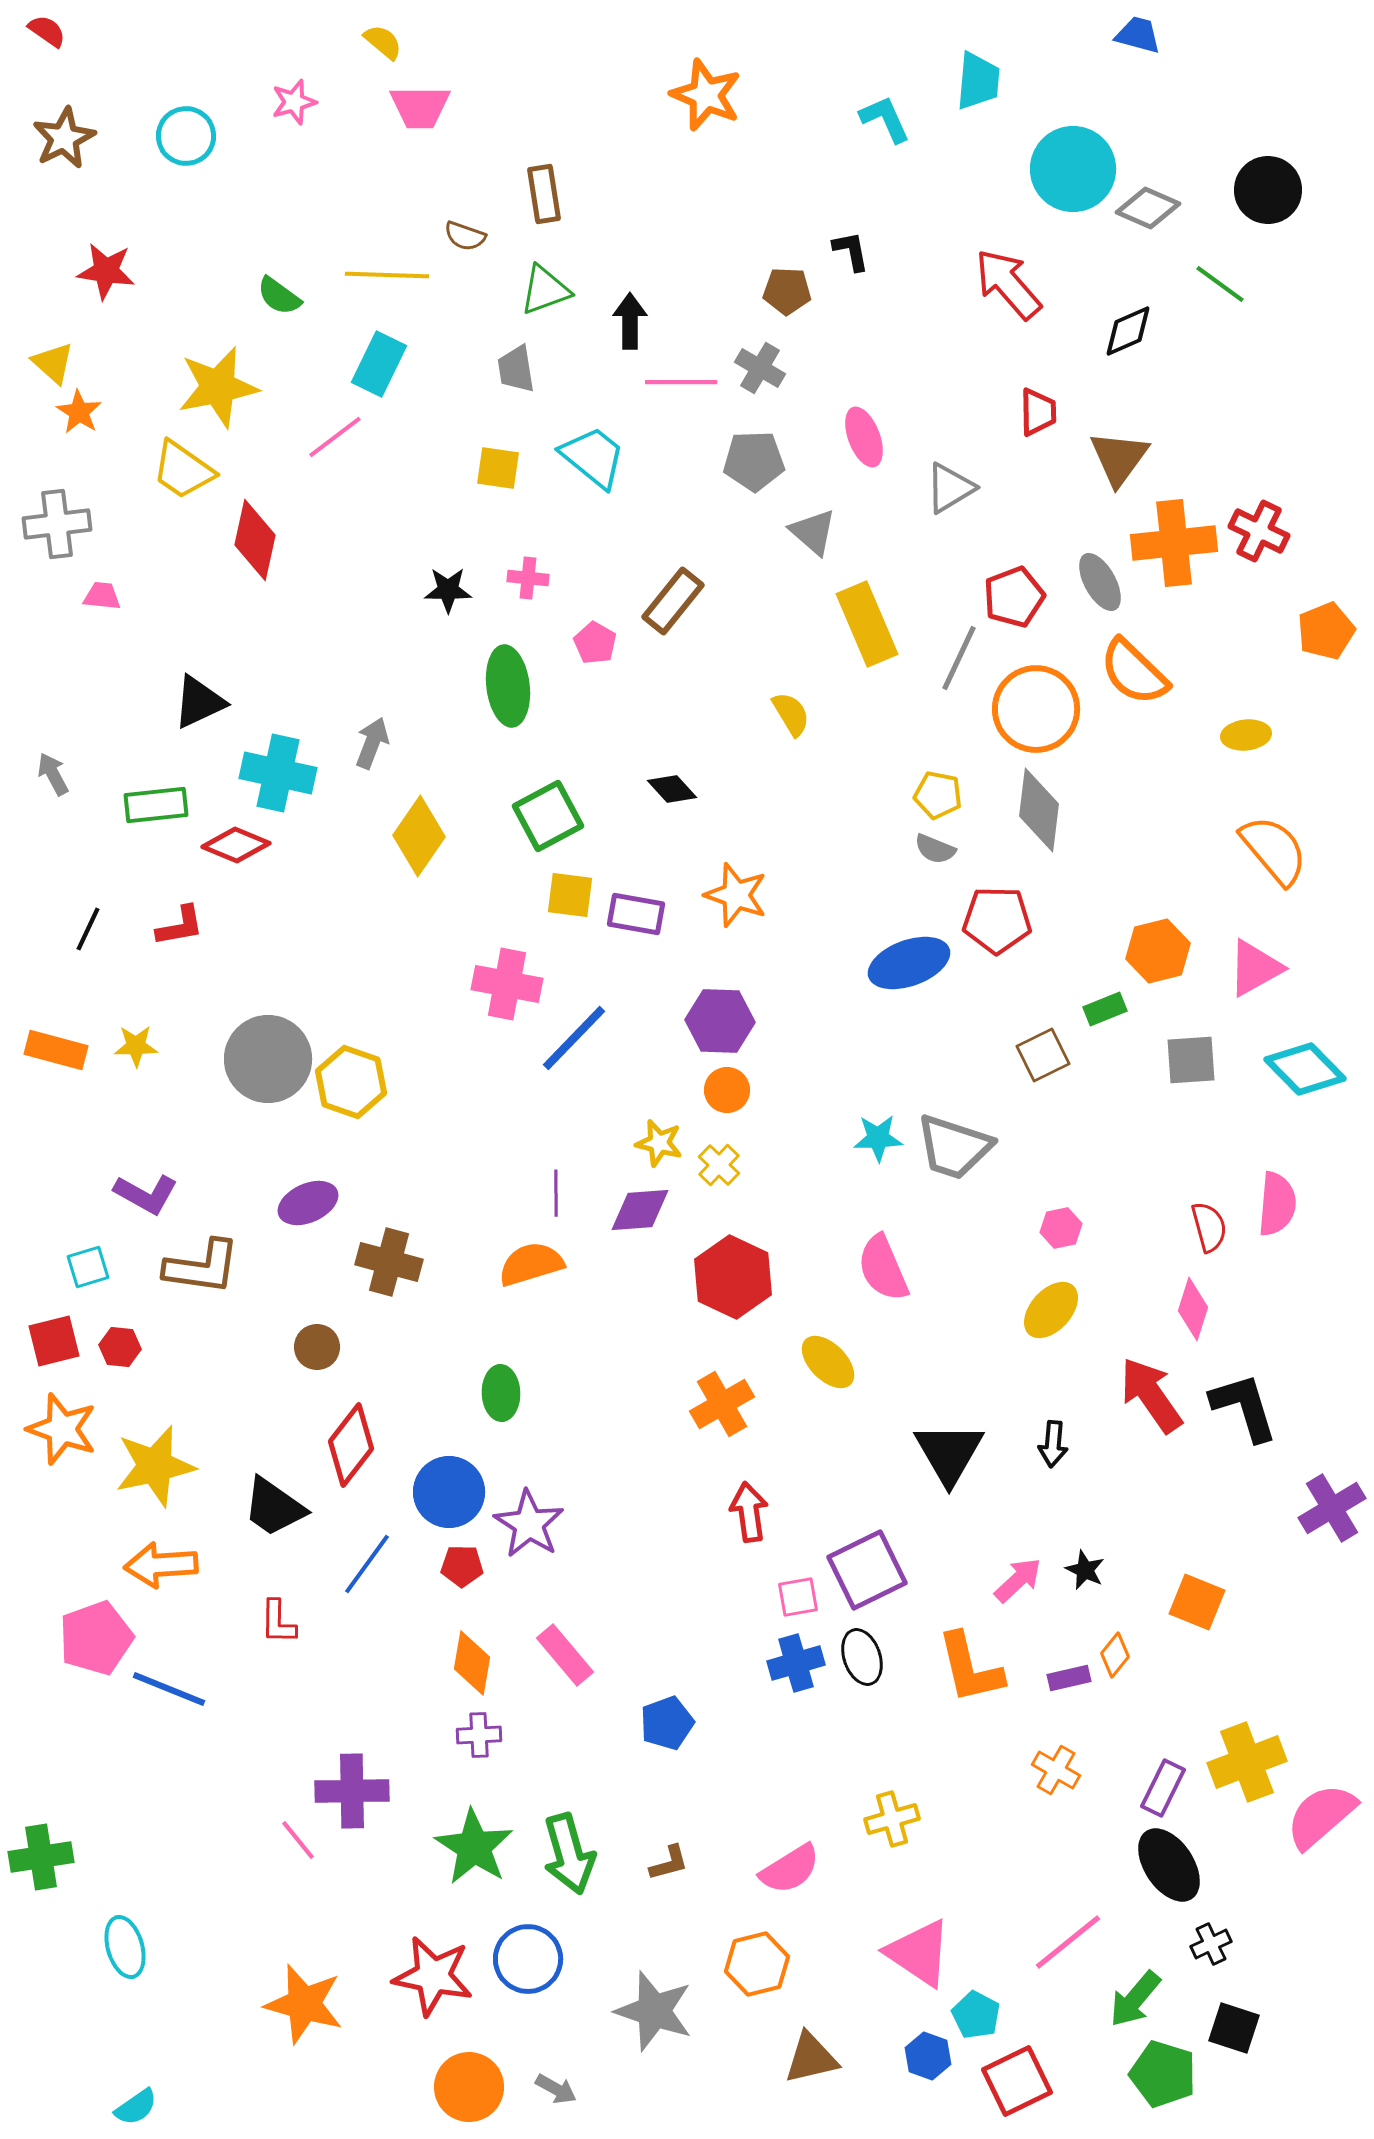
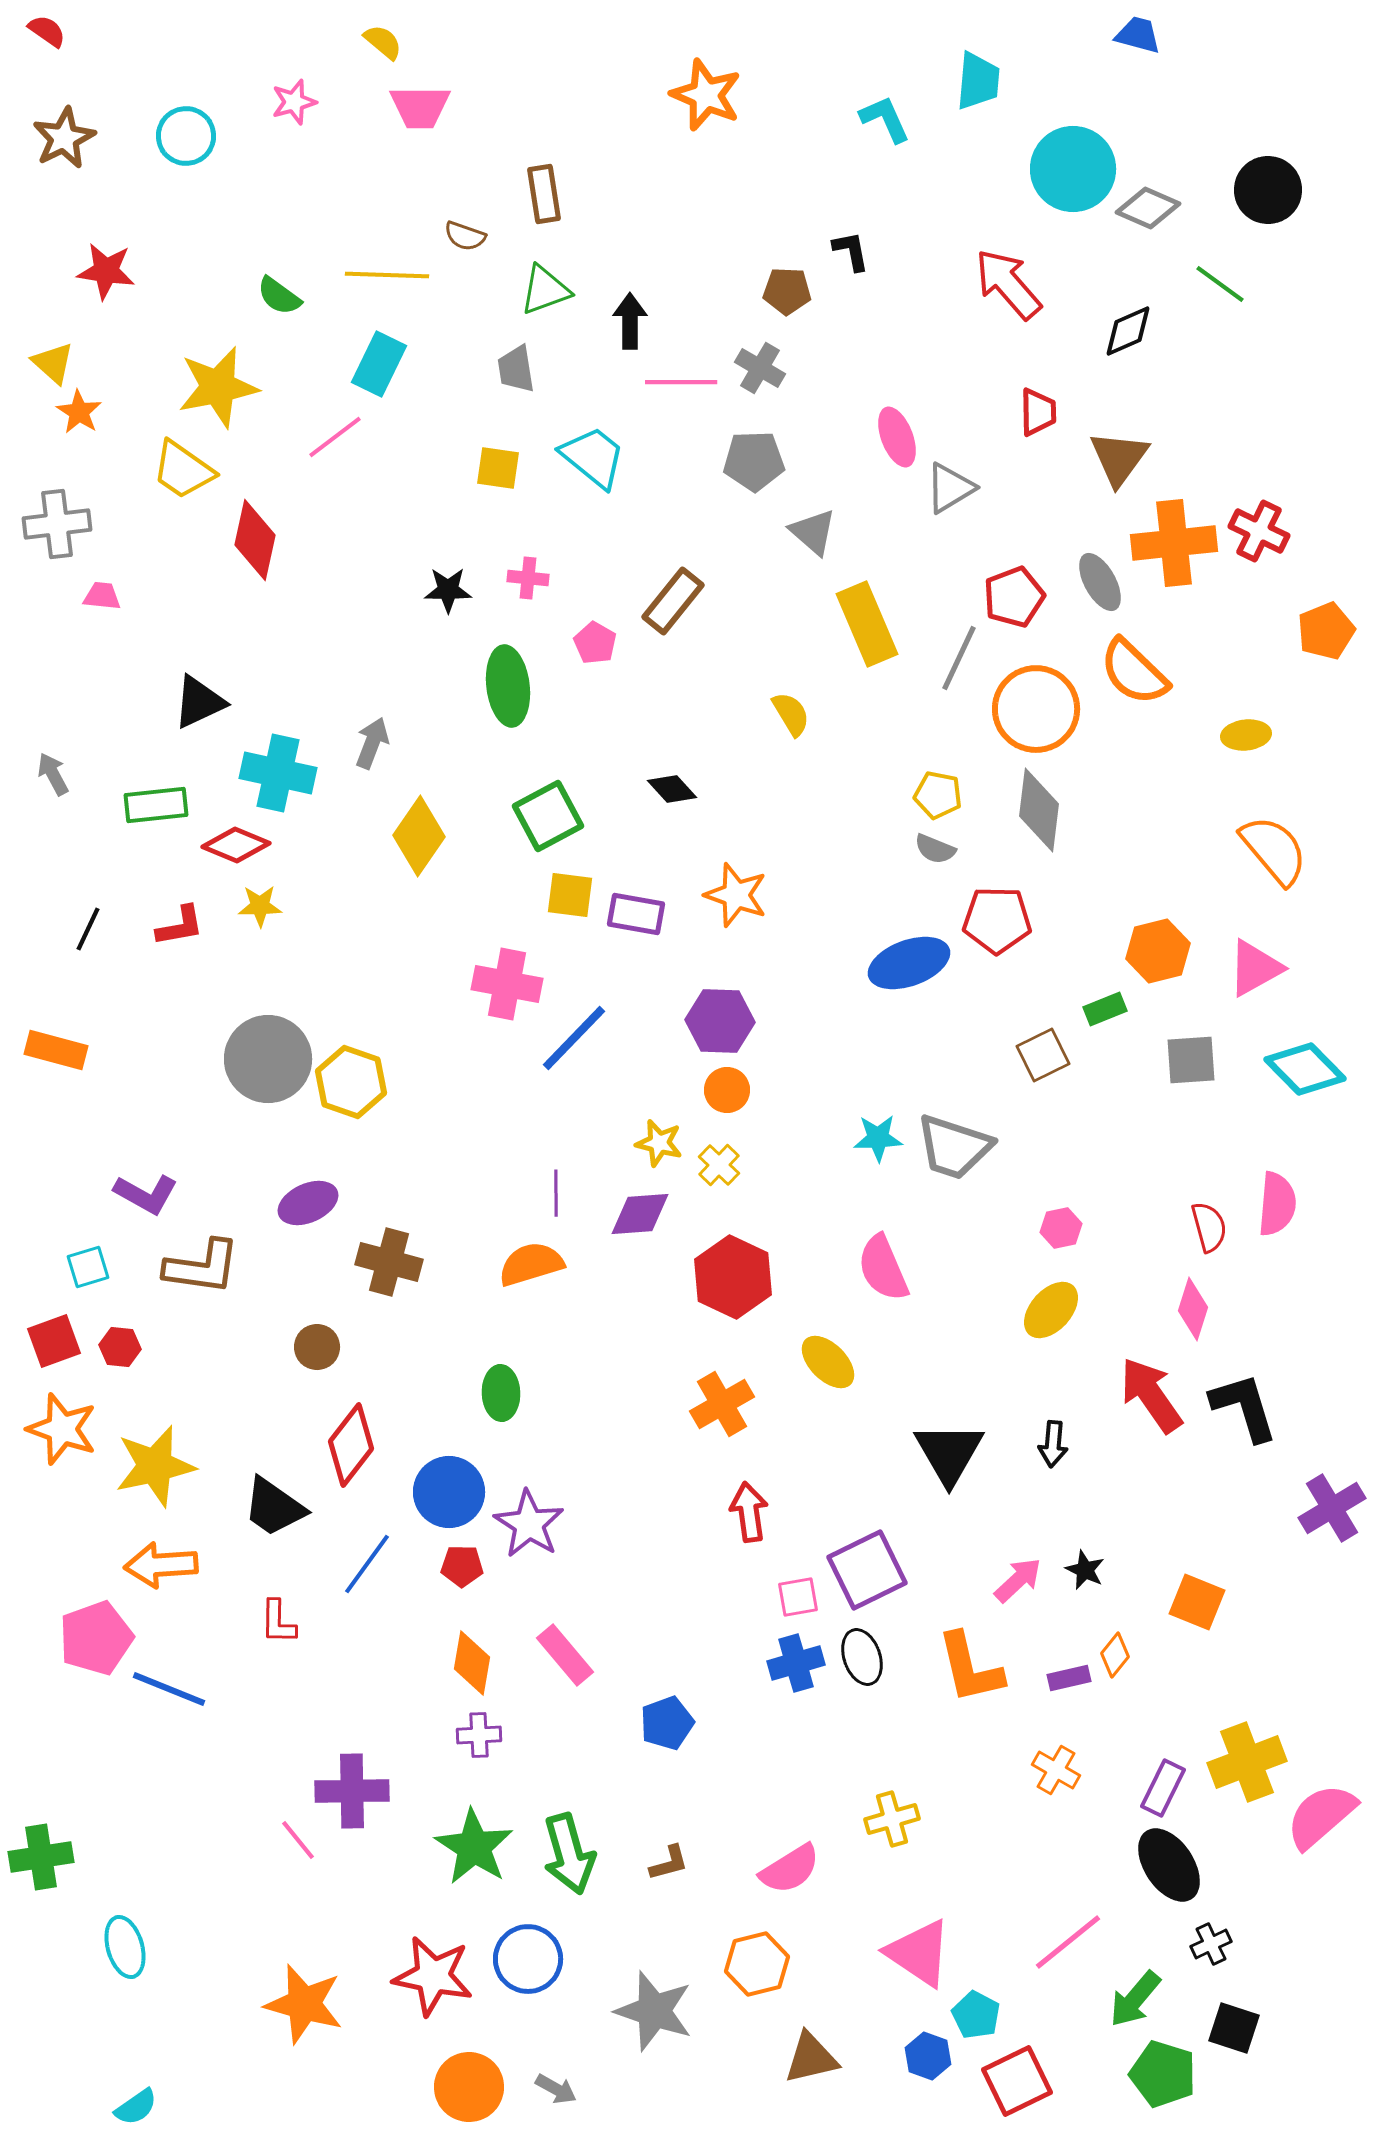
pink ellipse at (864, 437): moved 33 px right
yellow star at (136, 1046): moved 124 px right, 140 px up
purple diamond at (640, 1210): moved 4 px down
red square at (54, 1341): rotated 6 degrees counterclockwise
